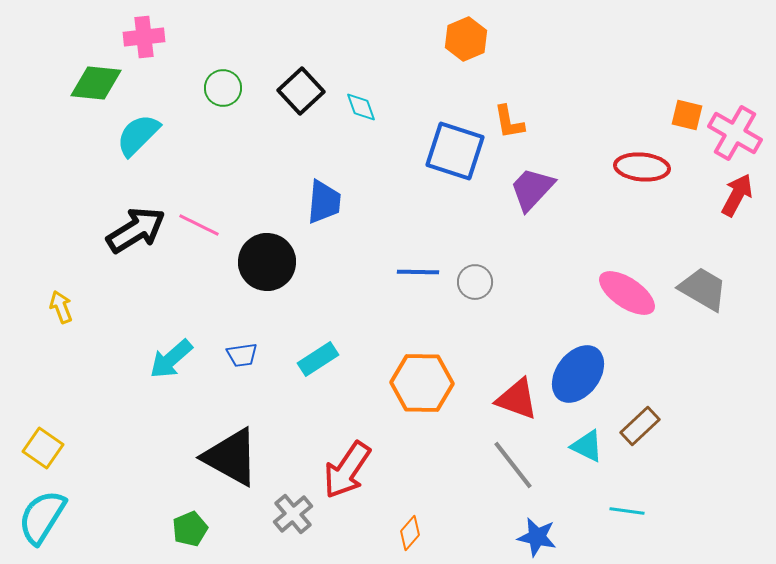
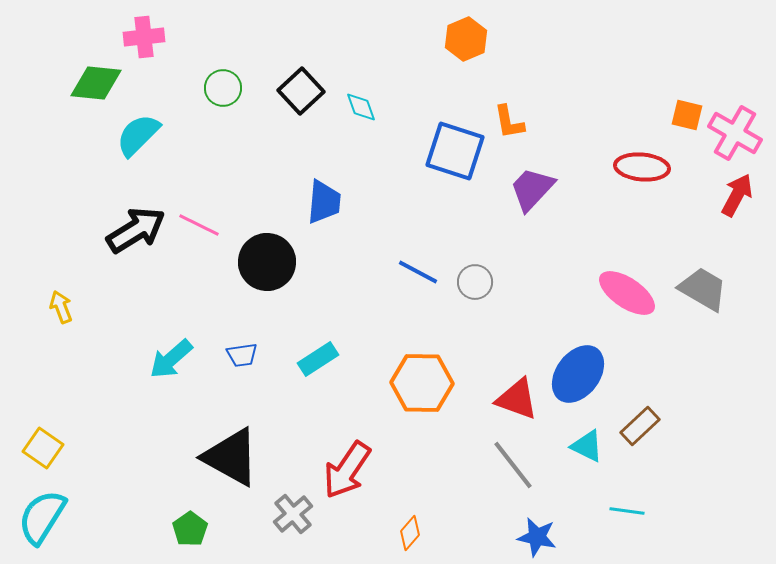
blue line at (418, 272): rotated 27 degrees clockwise
green pentagon at (190, 529): rotated 12 degrees counterclockwise
